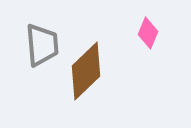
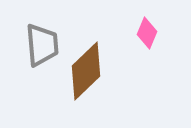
pink diamond: moved 1 px left
